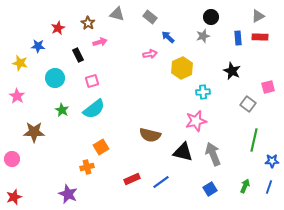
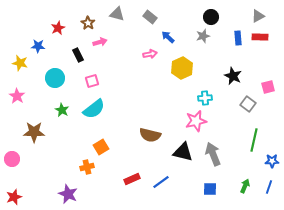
black star at (232, 71): moved 1 px right, 5 px down
cyan cross at (203, 92): moved 2 px right, 6 px down
blue square at (210, 189): rotated 32 degrees clockwise
